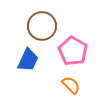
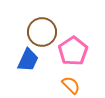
brown circle: moved 6 px down
pink pentagon: rotated 8 degrees clockwise
